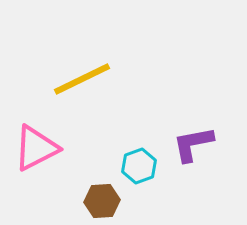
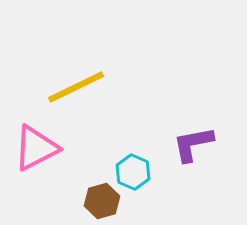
yellow line: moved 6 px left, 8 px down
cyan hexagon: moved 6 px left, 6 px down; rotated 16 degrees counterclockwise
brown hexagon: rotated 12 degrees counterclockwise
